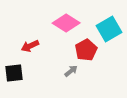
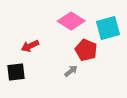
pink diamond: moved 5 px right, 2 px up
cyan square: moved 1 px left, 1 px up; rotated 15 degrees clockwise
red pentagon: rotated 20 degrees counterclockwise
black square: moved 2 px right, 1 px up
